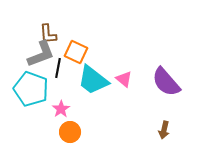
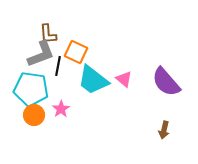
black line: moved 2 px up
cyan pentagon: rotated 12 degrees counterclockwise
orange circle: moved 36 px left, 17 px up
